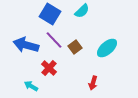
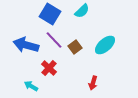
cyan ellipse: moved 2 px left, 3 px up
